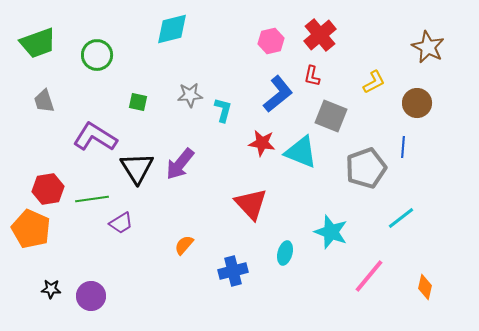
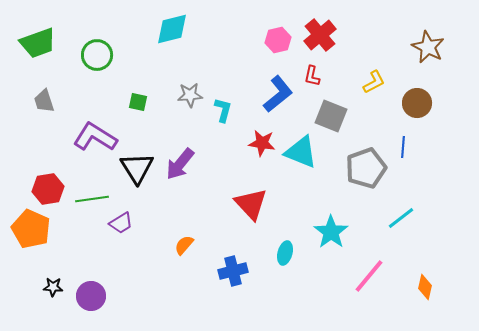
pink hexagon: moved 7 px right, 1 px up
cyan star: rotated 16 degrees clockwise
black star: moved 2 px right, 2 px up
